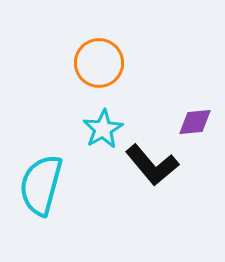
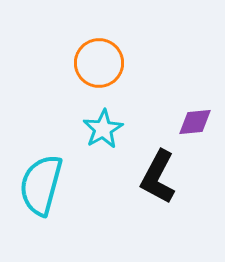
black L-shape: moved 6 px right, 12 px down; rotated 68 degrees clockwise
